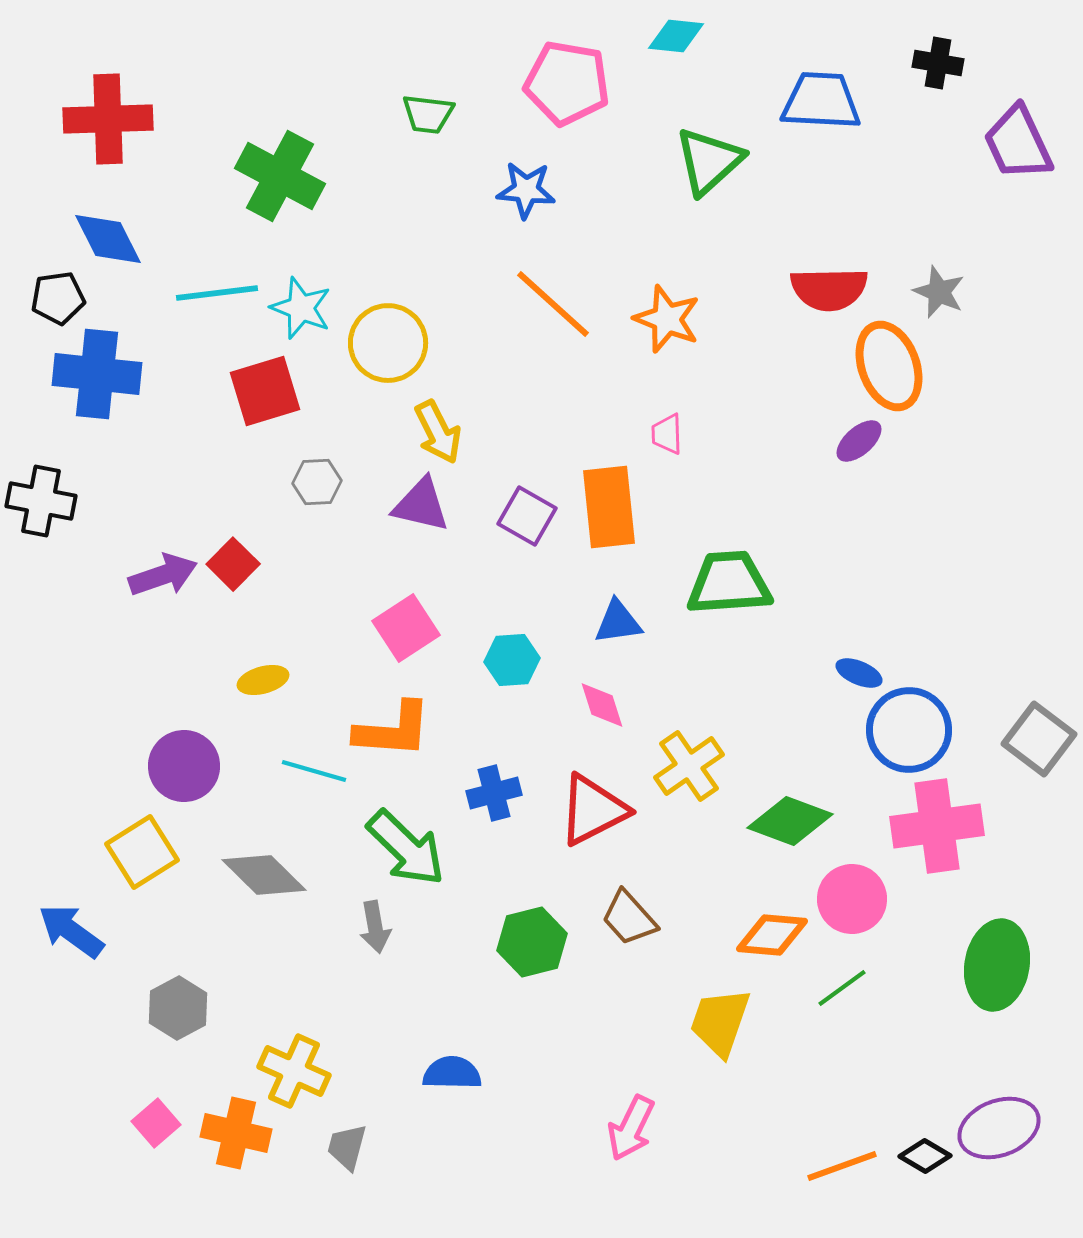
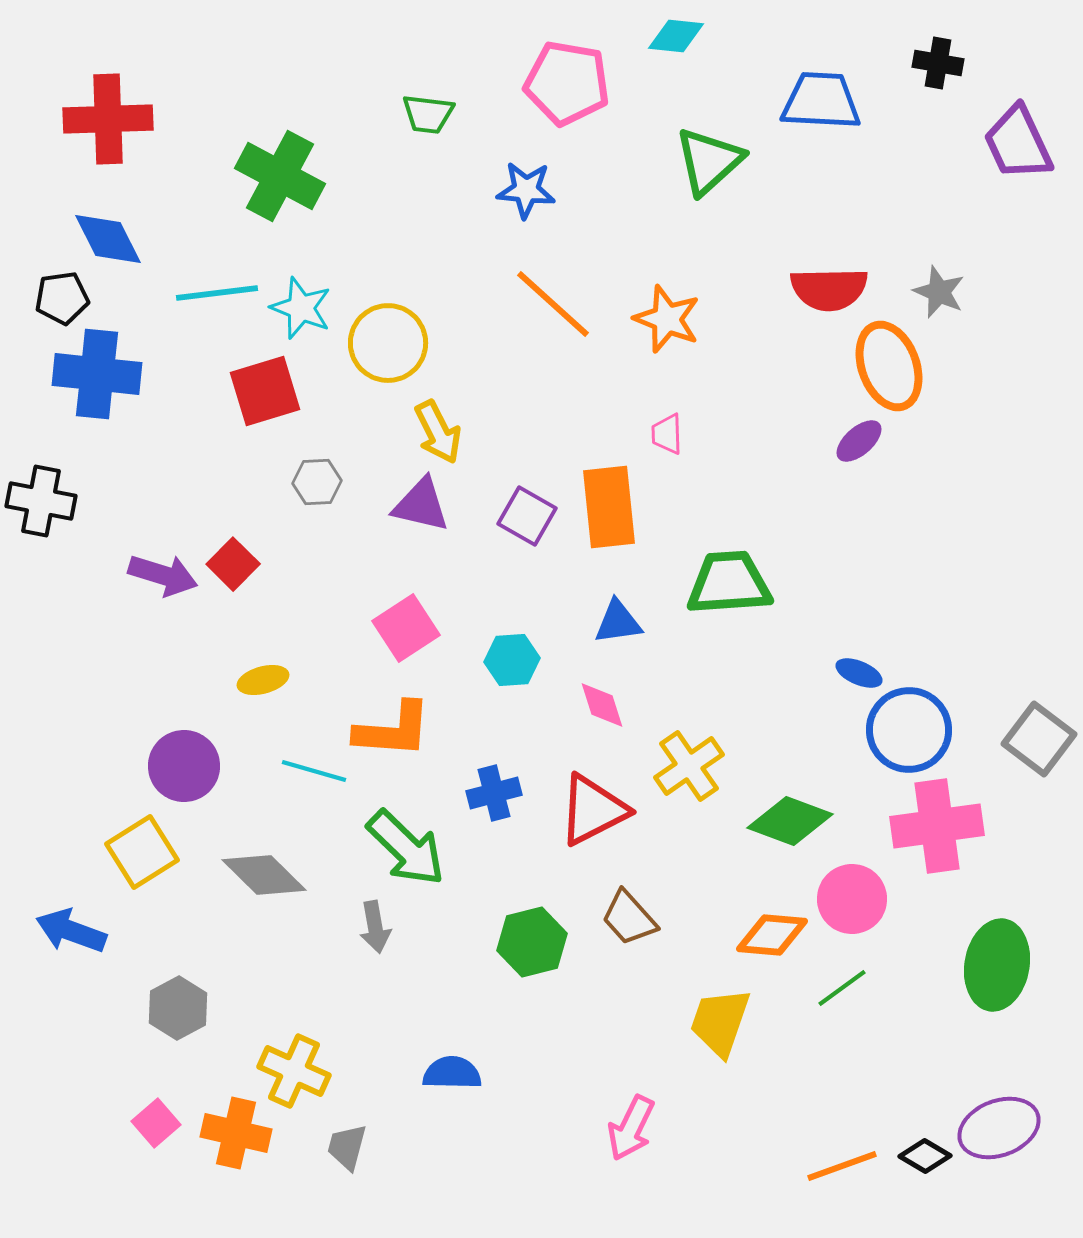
black pentagon at (58, 298): moved 4 px right
purple arrow at (163, 575): rotated 36 degrees clockwise
blue arrow at (71, 931): rotated 16 degrees counterclockwise
